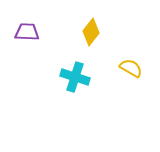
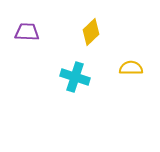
yellow diamond: rotated 8 degrees clockwise
yellow semicircle: rotated 30 degrees counterclockwise
